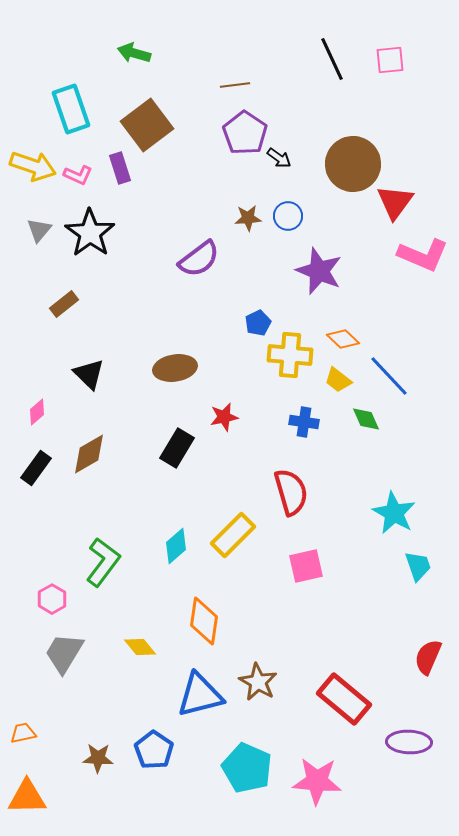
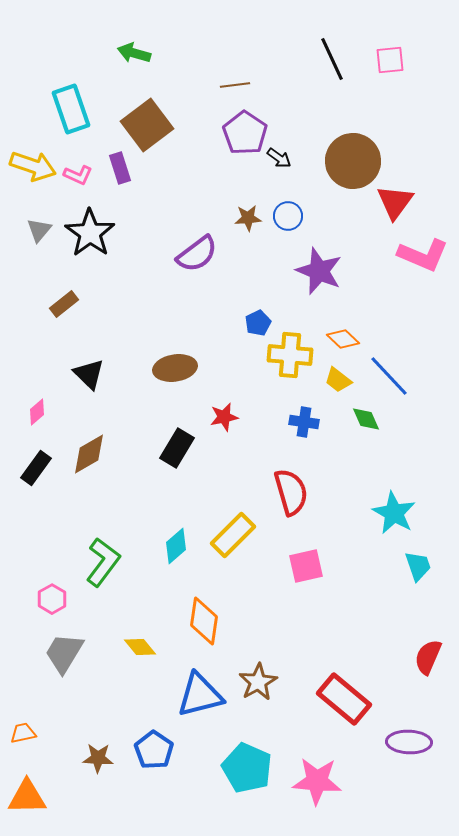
brown circle at (353, 164): moved 3 px up
purple semicircle at (199, 259): moved 2 px left, 5 px up
brown star at (258, 682): rotated 12 degrees clockwise
